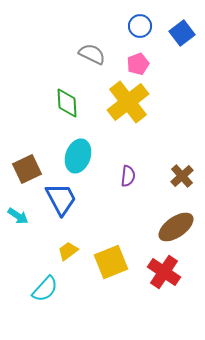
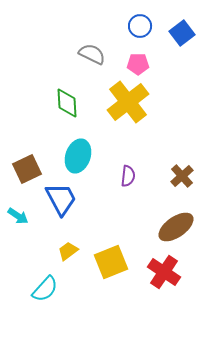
pink pentagon: rotated 20 degrees clockwise
